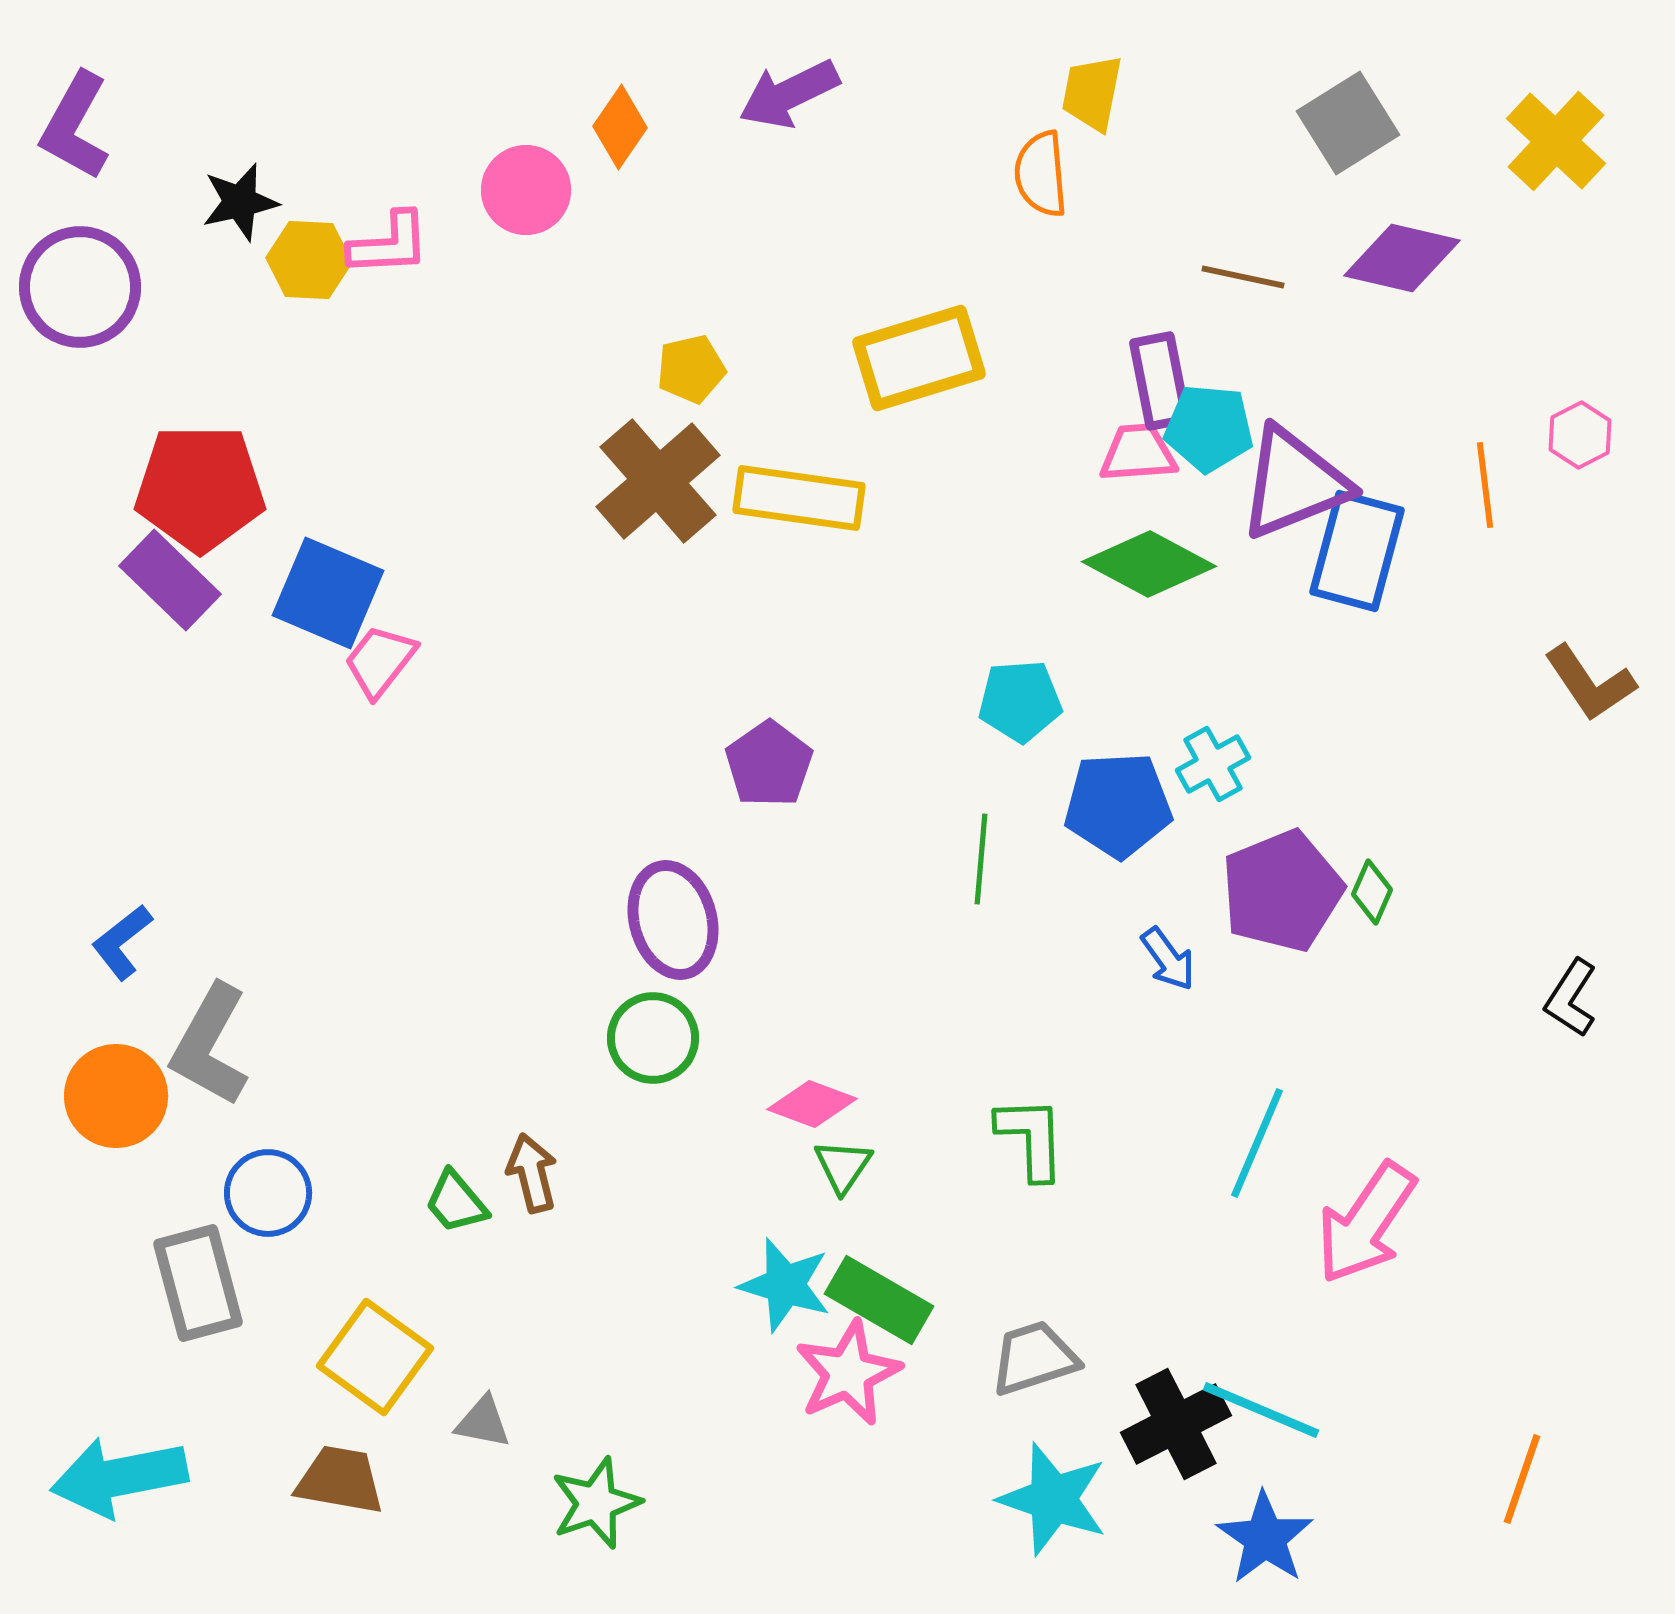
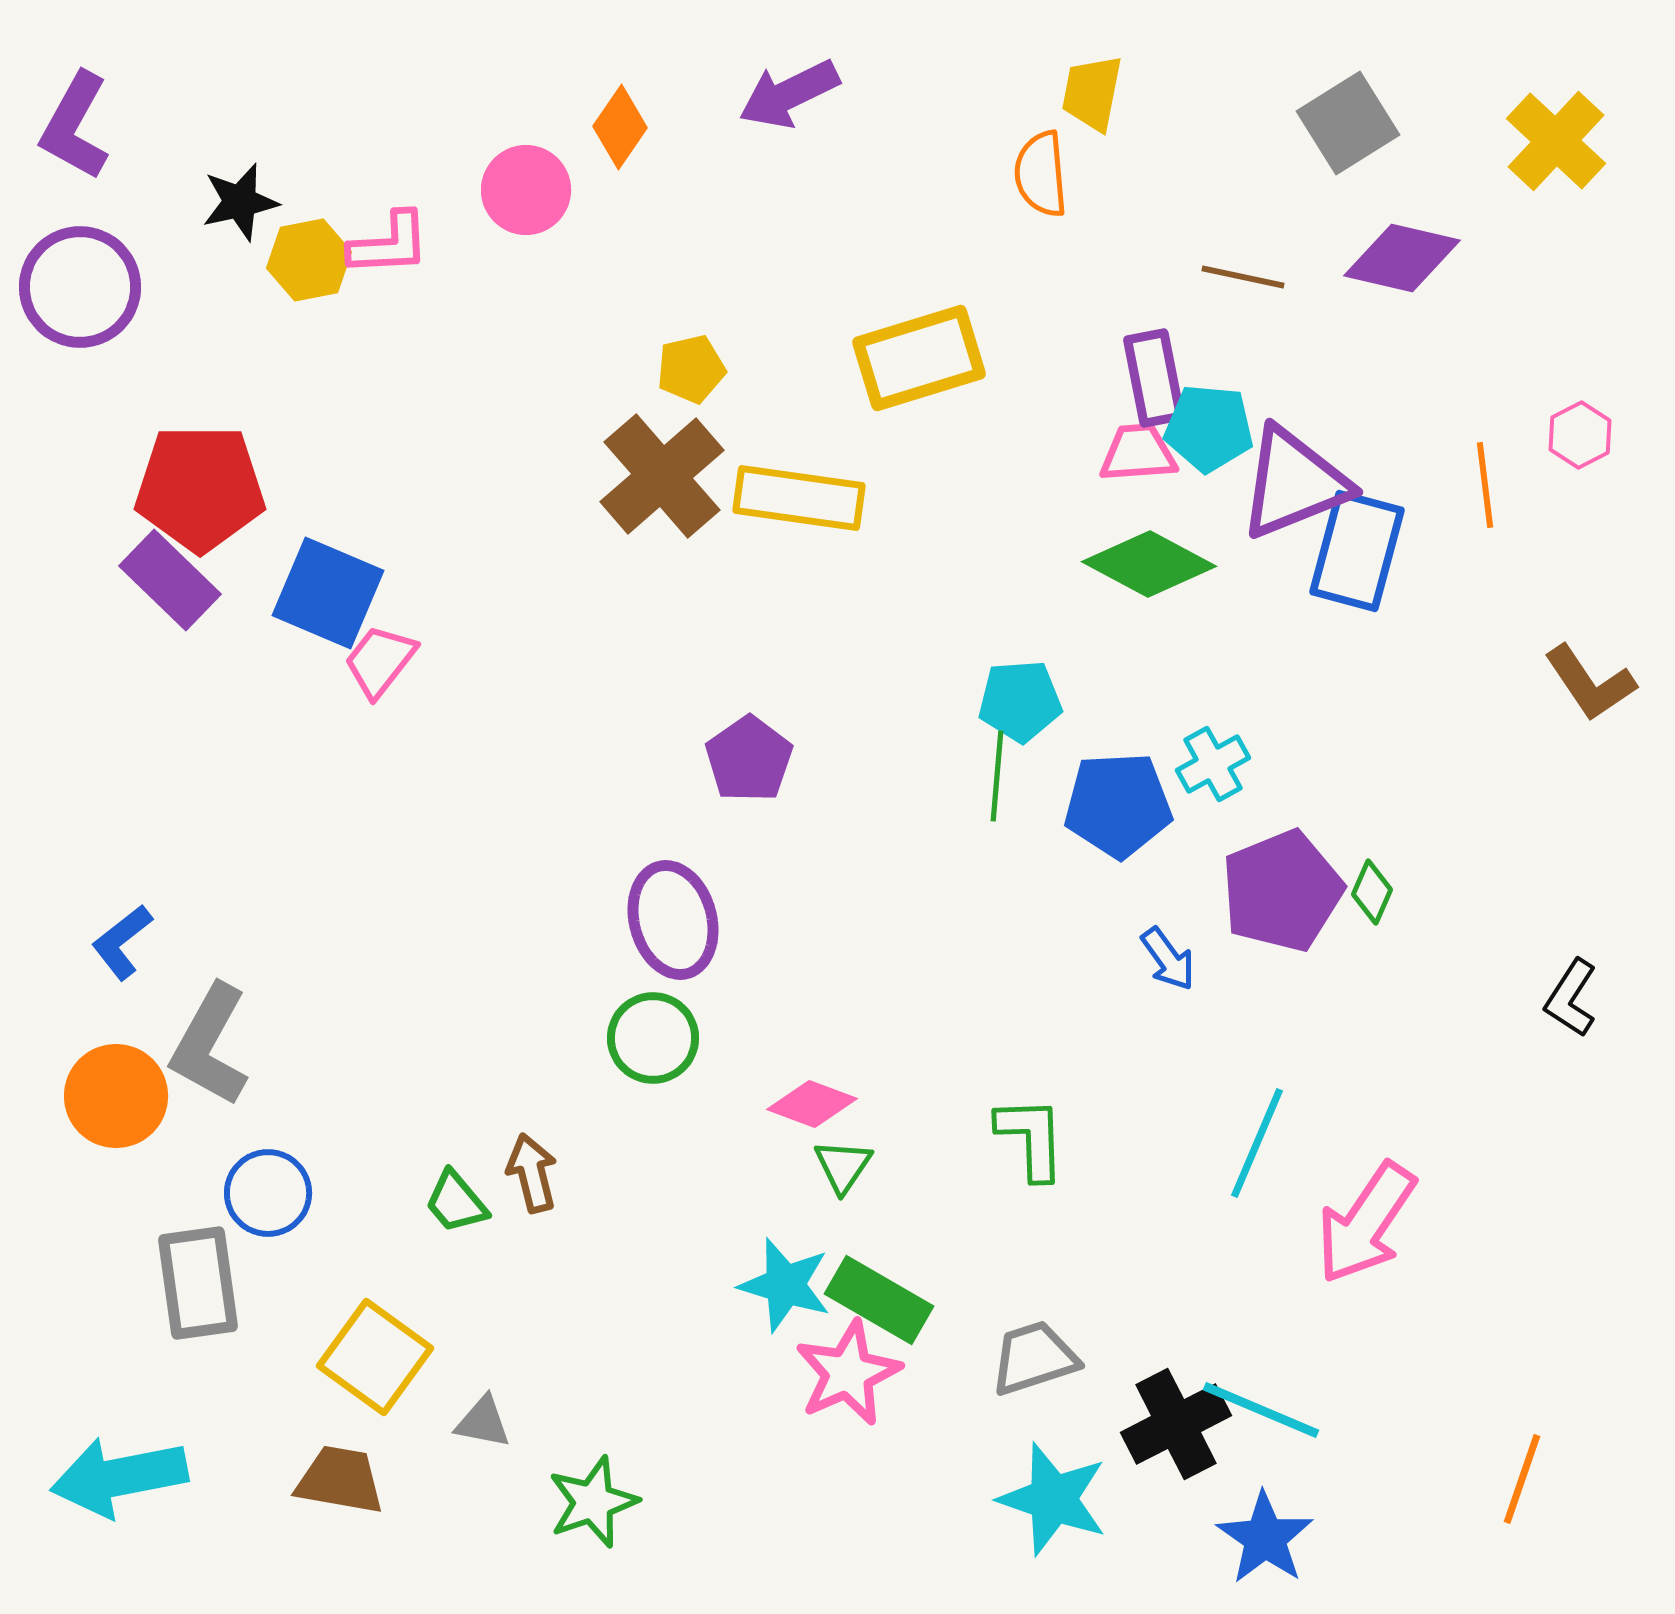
yellow hexagon at (309, 260): rotated 14 degrees counterclockwise
purple rectangle at (1160, 381): moved 6 px left, 3 px up
brown cross at (658, 481): moved 4 px right, 5 px up
purple pentagon at (769, 764): moved 20 px left, 5 px up
green line at (981, 859): moved 16 px right, 83 px up
gray rectangle at (198, 1283): rotated 7 degrees clockwise
green star at (596, 1503): moved 3 px left, 1 px up
